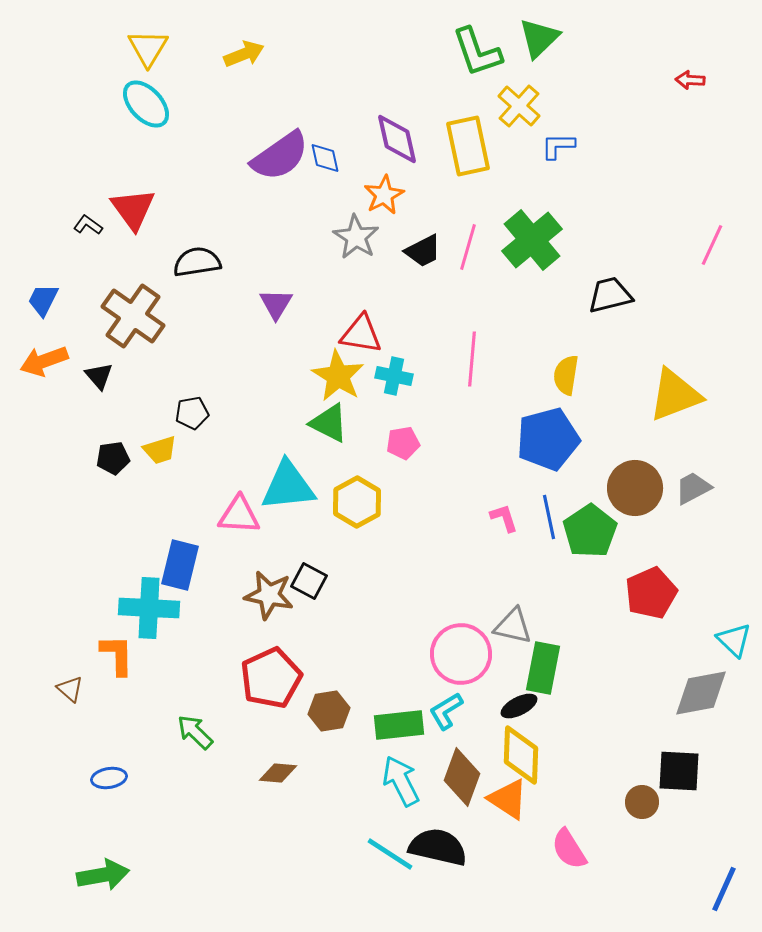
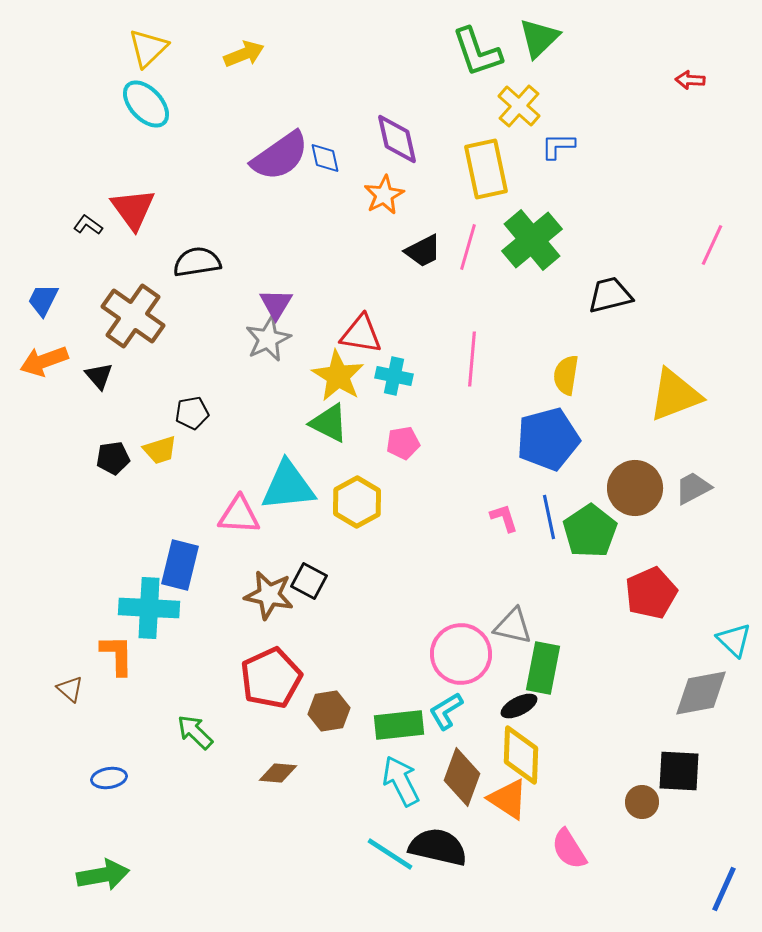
yellow triangle at (148, 48): rotated 15 degrees clockwise
yellow rectangle at (468, 146): moved 18 px right, 23 px down
gray star at (356, 237): moved 88 px left, 102 px down; rotated 15 degrees clockwise
